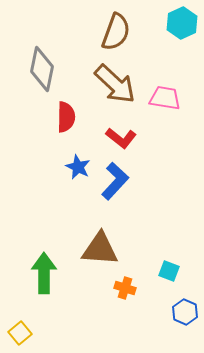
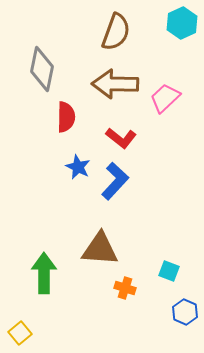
brown arrow: rotated 138 degrees clockwise
pink trapezoid: rotated 52 degrees counterclockwise
